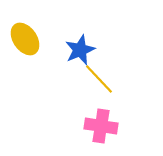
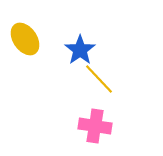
blue star: rotated 12 degrees counterclockwise
pink cross: moved 6 px left
